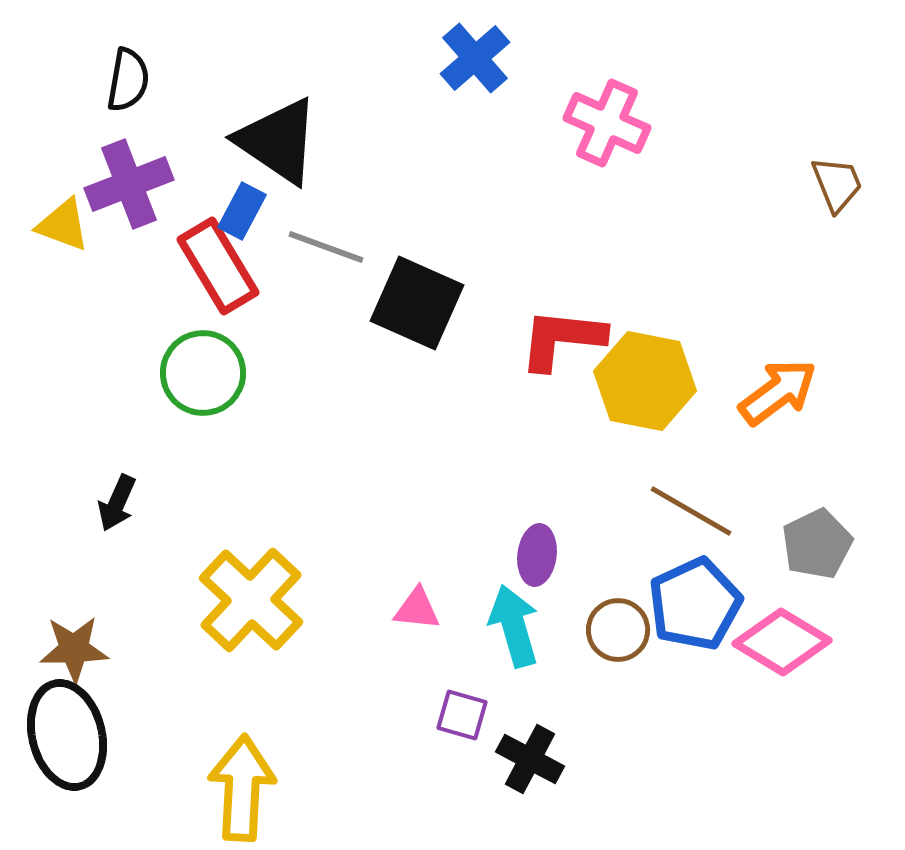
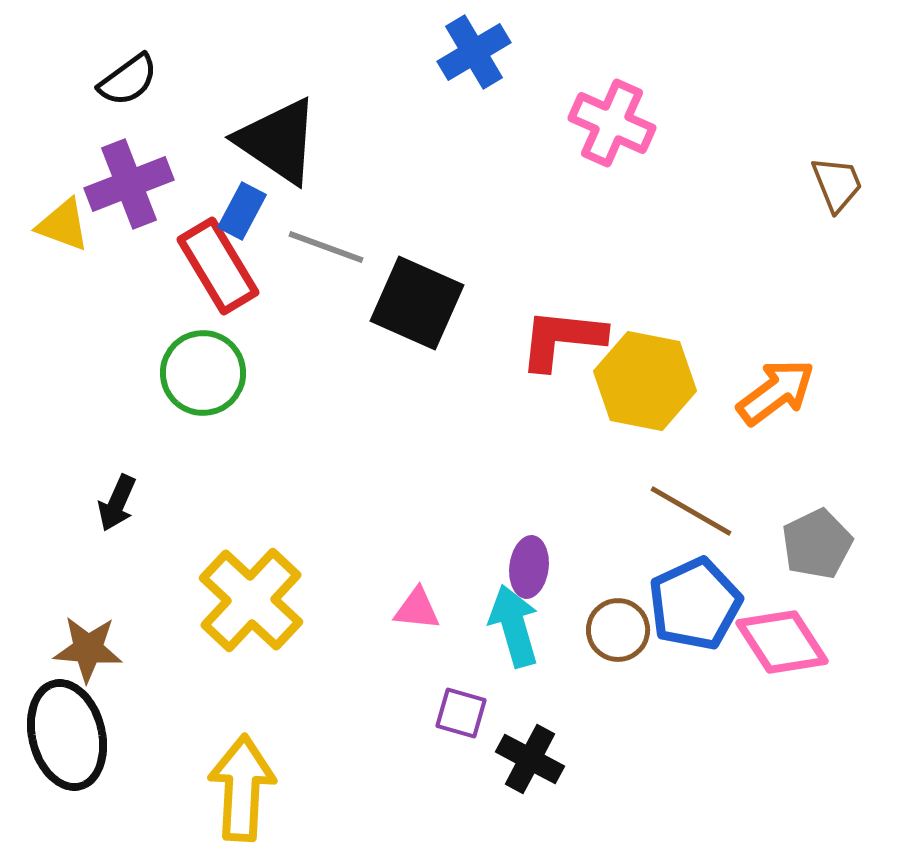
blue cross: moved 1 px left, 6 px up; rotated 10 degrees clockwise
black semicircle: rotated 44 degrees clockwise
pink cross: moved 5 px right
orange arrow: moved 2 px left
purple ellipse: moved 8 px left, 12 px down
pink diamond: rotated 26 degrees clockwise
brown star: moved 14 px right; rotated 6 degrees clockwise
purple square: moved 1 px left, 2 px up
